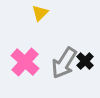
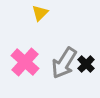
black cross: moved 1 px right, 3 px down
